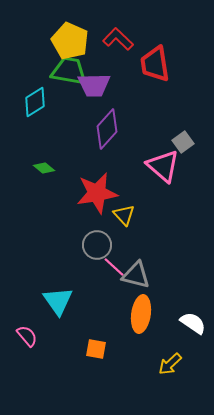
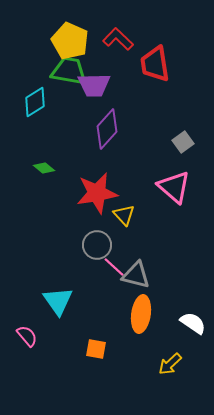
pink triangle: moved 11 px right, 21 px down
